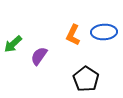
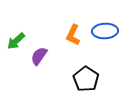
blue ellipse: moved 1 px right, 1 px up
green arrow: moved 3 px right, 3 px up
